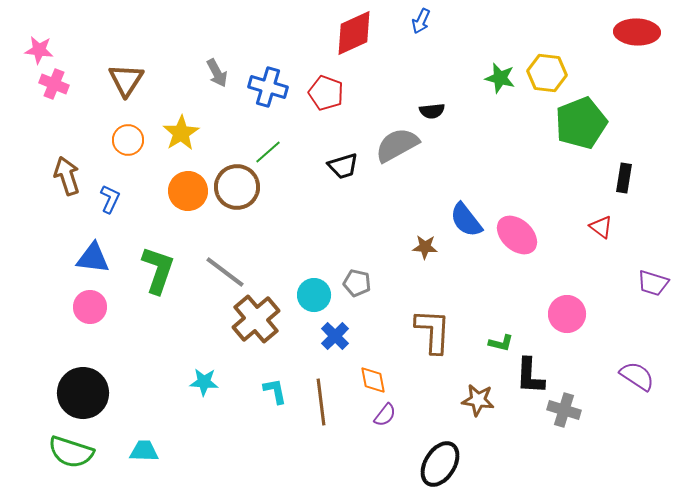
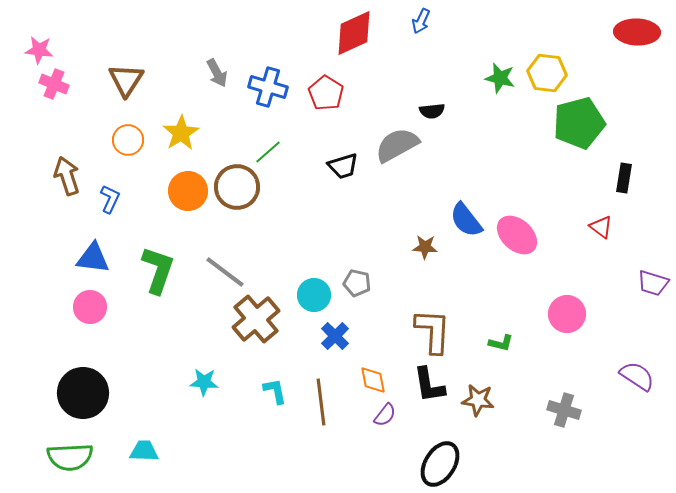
red pentagon at (326, 93): rotated 12 degrees clockwise
green pentagon at (581, 123): moved 2 px left; rotated 6 degrees clockwise
black L-shape at (530, 376): moved 101 px left, 9 px down; rotated 12 degrees counterclockwise
green semicircle at (71, 452): moved 1 px left, 5 px down; rotated 21 degrees counterclockwise
